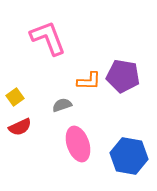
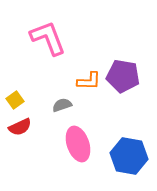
yellow square: moved 3 px down
